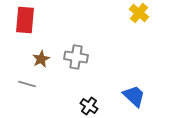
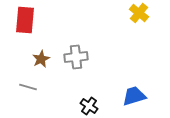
gray cross: rotated 15 degrees counterclockwise
gray line: moved 1 px right, 3 px down
blue trapezoid: rotated 60 degrees counterclockwise
